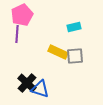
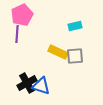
cyan rectangle: moved 1 px right, 1 px up
black cross: rotated 18 degrees clockwise
blue triangle: moved 1 px right, 3 px up
